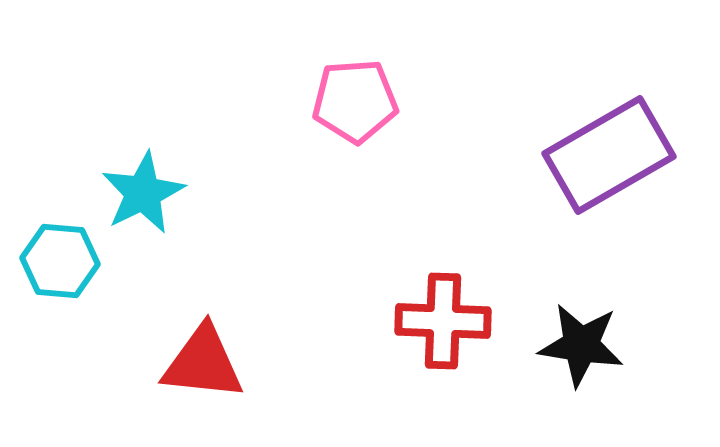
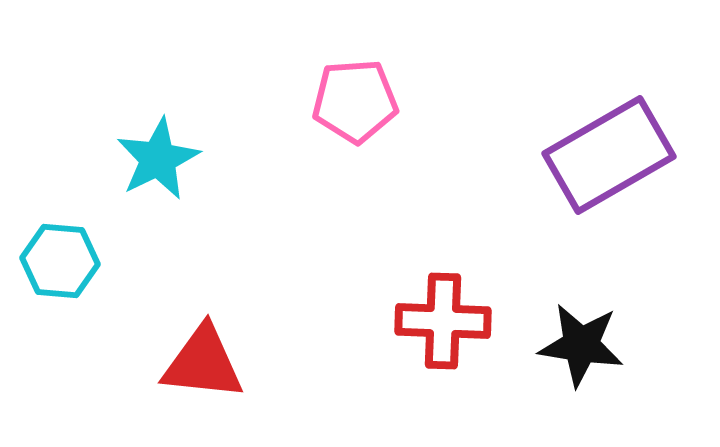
cyan star: moved 15 px right, 34 px up
